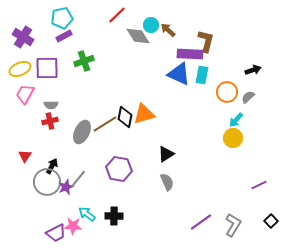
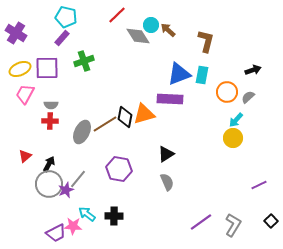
cyan pentagon at (62, 18): moved 4 px right, 1 px up; rotated 25 degrees clockwise
purple rectangle at (64, 36): moved 2 px left, 2 px down; rotated 21 degrees counterclockwise
purple cross at (23, 37): moved 7 px left, 4 px up
purple rectangle at (190, 54): moved 20 px left, 45 px down
blue triangle at (179, 74): rotated 45 degrees counterclockwise
red cross at (50, 121): rotated 14 degrees clockwise
red triangle at (25, 156): rotated 16 degrees clockwise
black arrow at (52, 166): moved 3 px left, 2 px up
gray circle at (47, 182): moved 2 px right, 2 px down
purple star at (66, 187): moved 3 px down
